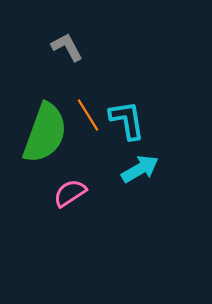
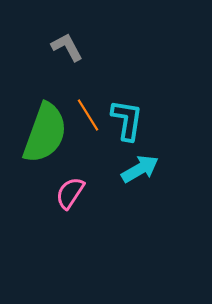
cyan L-shape: rotated 18 degrees clockwise
pink semicircle: rotated 24 degrees counterclockwise
